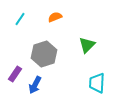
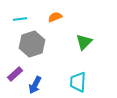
cyan line: rotated 48 degrees clockwise
green triangle: moved 3 px left, 3 px up
gray hexagon: moved 12 px left, 10 px up
purple rectangle: rotated 14 degrees clockwise
cyan trapezoid: moved 19 px left, 1 px up
